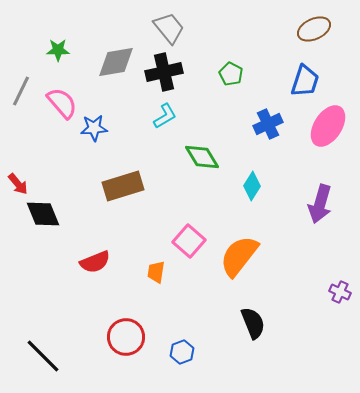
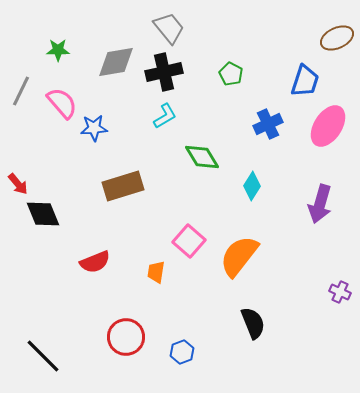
brown ellipse: moved 23 px right, 9 px down
